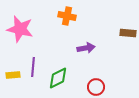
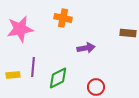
orange cross: moved 4 px left, 2 px down
pink star: rotated 24 degrees counterclockwise
